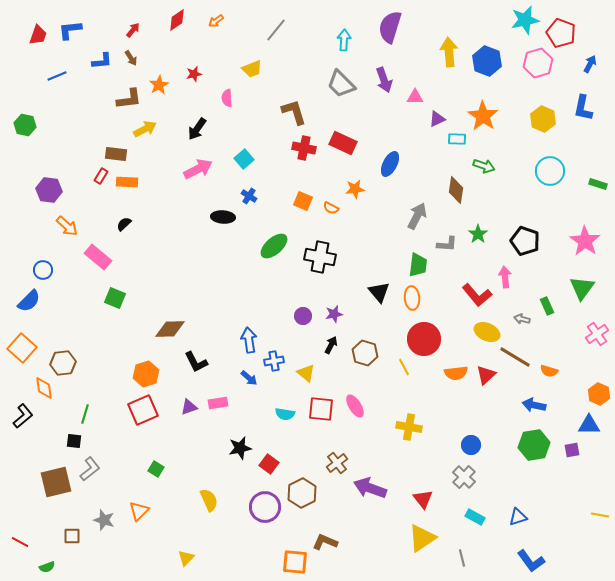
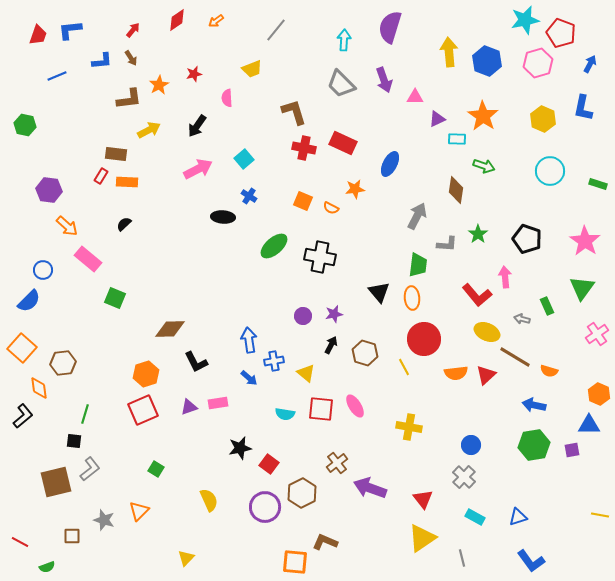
yellow arrow at (145, 129): moved 4 px right, 1 px down
black arrow at (197, 129): moved 3 px up
black pentagon at (525, 241): moved 2 px right, 2 px up
pink rectangle at (98, 257): moved 10 px left, 2 px down
orange diamond at (44, 388): moved 5 px left
